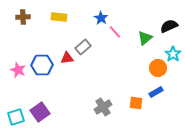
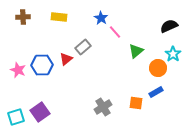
green triangle: moved 9 px left, 13 px down
red triangle: moved 1 px left, 1 px down; rotated 32 degrees counterclockwise
